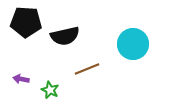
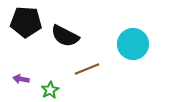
black semicircle: rotated 40 degrees clockwise
green star: rotated 18 degrees clockwise
